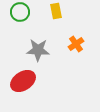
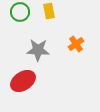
yellow rectangle: moved 7 px left
